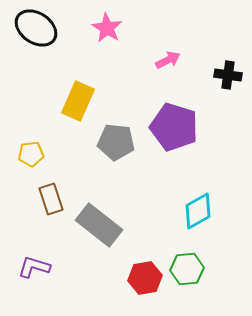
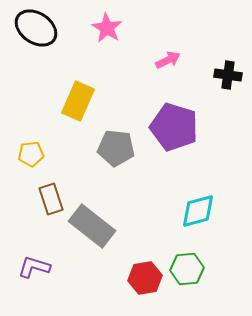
gray pentagon: moved 6 px down
cyan diamond: rotated 15 degrees clockwise
gray rectangle: moved 7 px left, 1 px down
